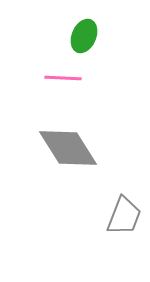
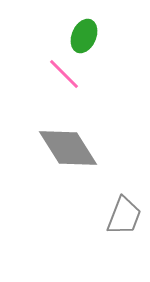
pink line: moved 1 px right, 4 px up; rotated 42 degrees clockwise
